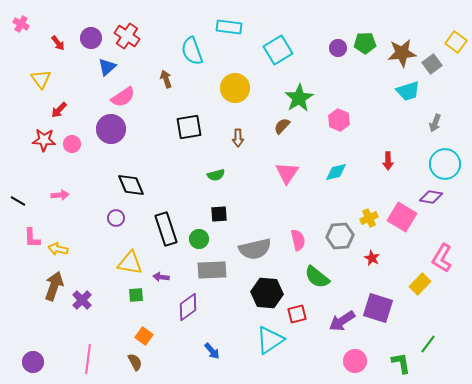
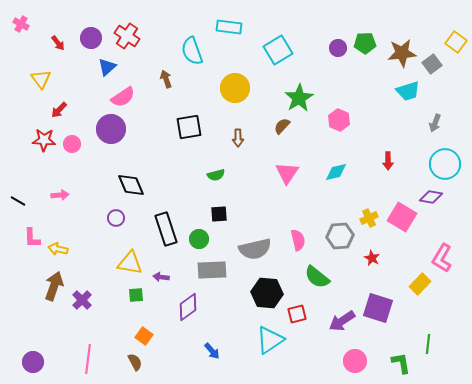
green line at (428, 344): rotated 30 degrees counterclockwise
